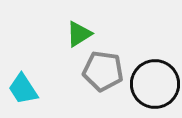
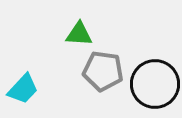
green triangle: rotated 36 degrees clockwise
cyan trapezoid: rotated 104 degrees counterclockwise
